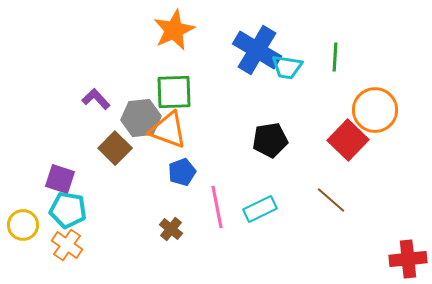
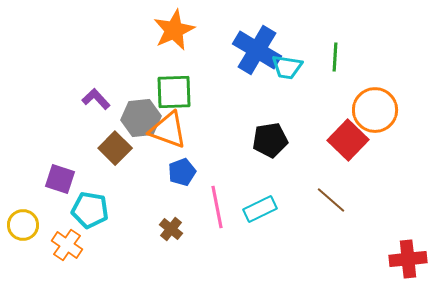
cyan pentagon: moved 22 px right
